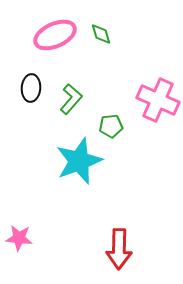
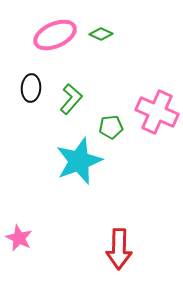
green diamond: rotated 50 degrees counterclockwise
pink cross: moved 1 px left, 12 px down
green pentagon: moved 1 px down
pink star: rotated 20 degrees clockwise
